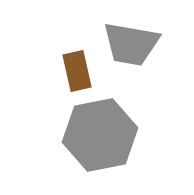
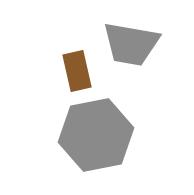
gray hexagon: moved 4 px left
